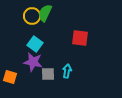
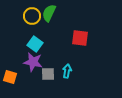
green semicircle: moved 4 px right
